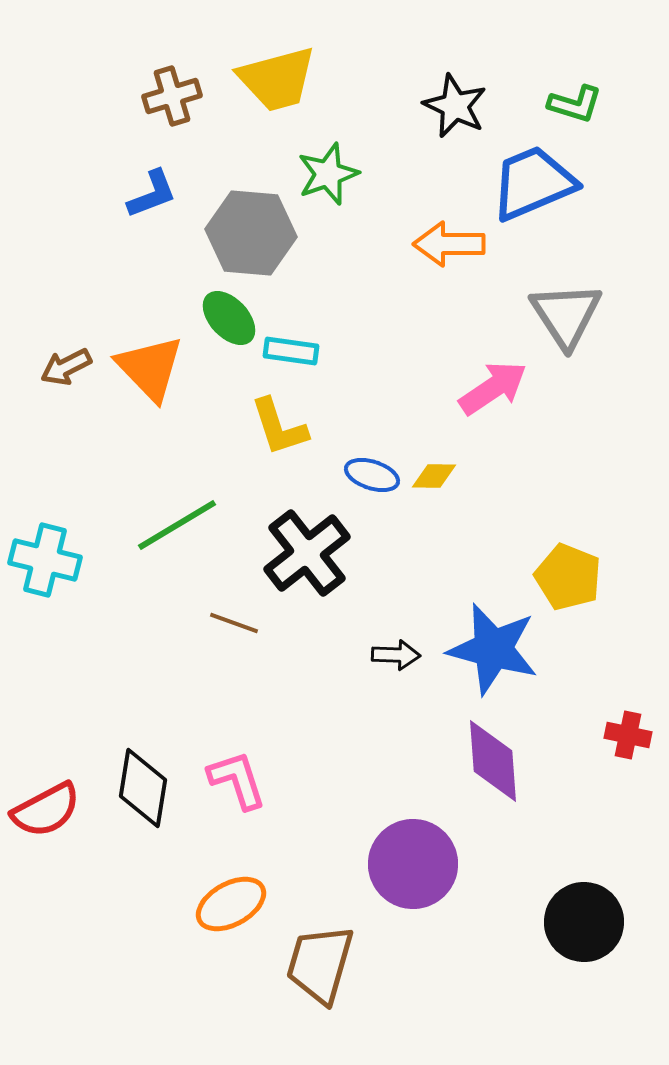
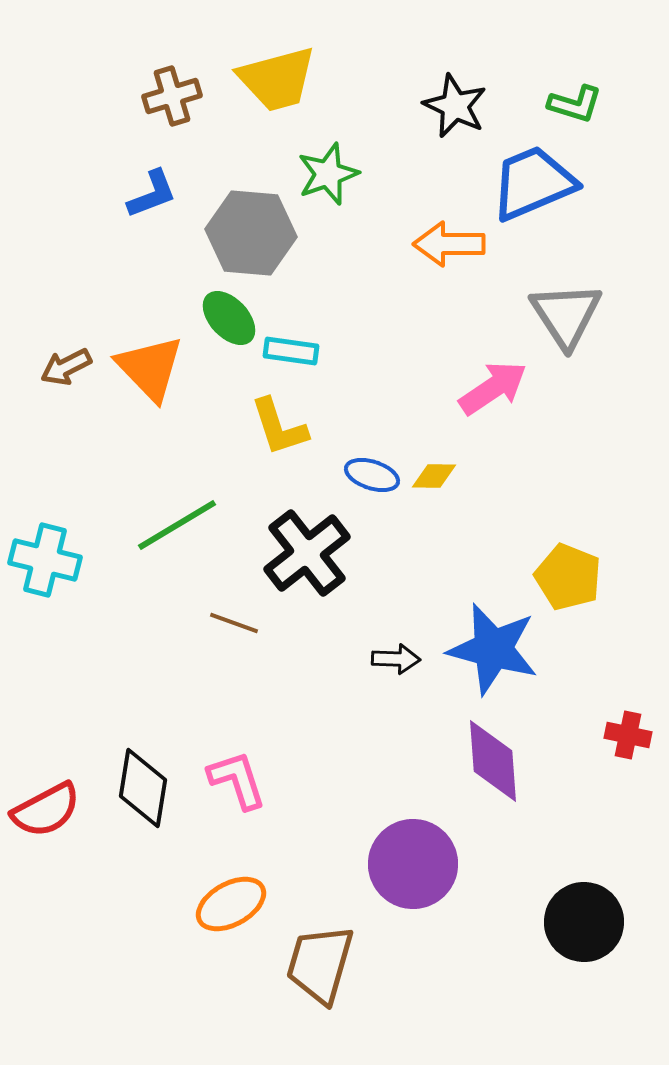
black arrow: moved 4 px down
